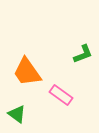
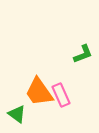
orange trapezoid: moved 12 px right, 20 px down
pink rectangle: rotated 30 degrees clockwise
